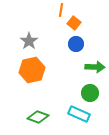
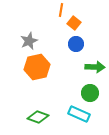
gray star: rotated 12 degrees clockwise
orange hexagon: moved 5 px right, 3 px up
